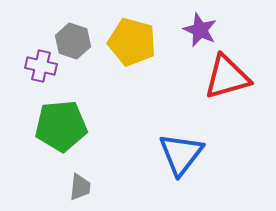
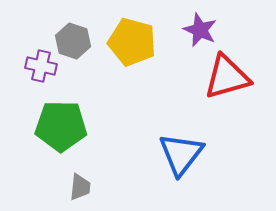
green pentagon: rotated 6 degrees clockwise
